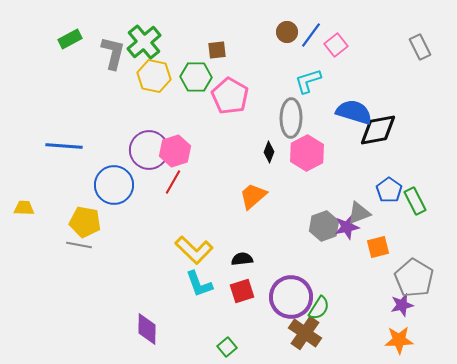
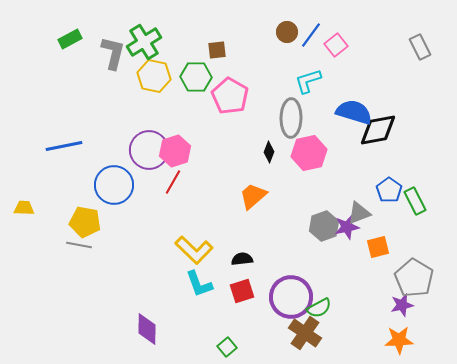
green cross at (144, 42): rotated 8 degrees clockwise
blue line at (64, 146): rotated 15 degrees counterclockwise
pink hexagon at (307, 153): moved 2 px right; rotated 16 degrees clockwise
green semicircle at (319, 308): rotated 30 degrees clockwise
